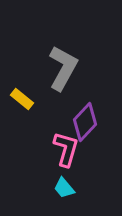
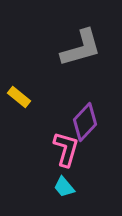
gray L-shape: moved 18 px right, 20 px up; rotated 45 degrees clockwise
yellow rectangle: moved 3 px left, 2 px up
cyan trapezoid: moved 1 px up
